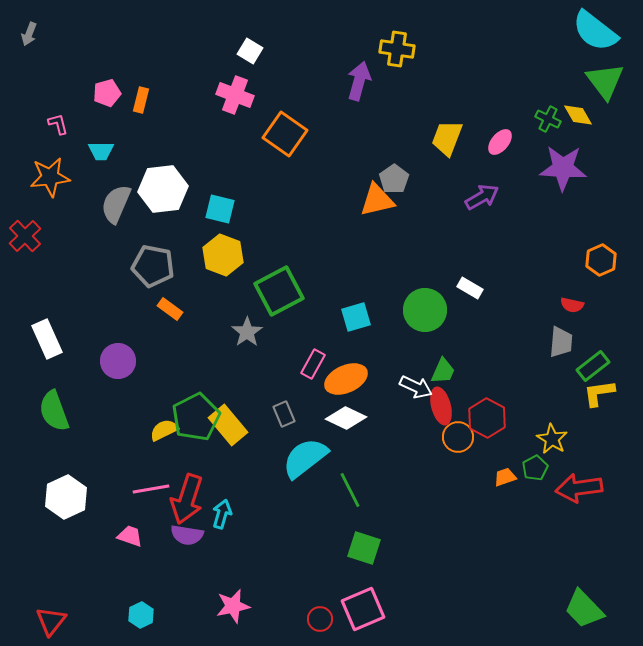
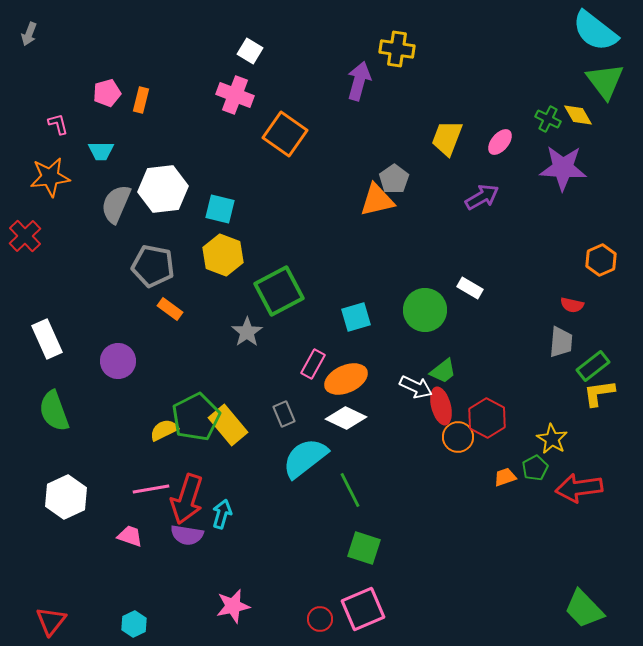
green trapezoid at (443, 371): rotated 28 degrees clockwise
cyan hexagon at (141, 615): moved 7 px left, 9 px down
